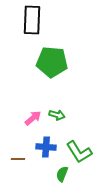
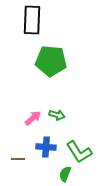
green pentagon: moved 1 px left, 1 px up
green semicircle: moved 3 px right
